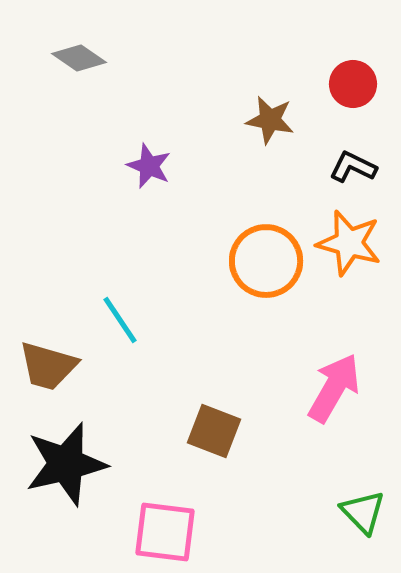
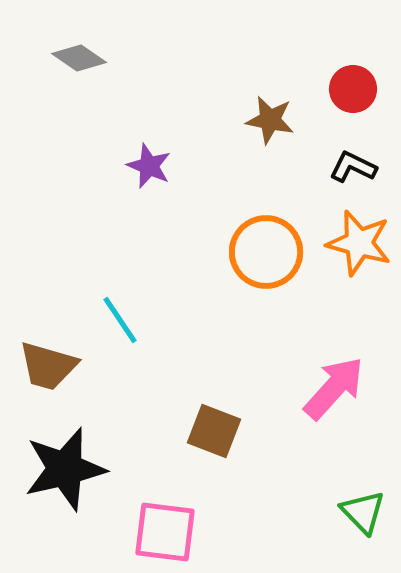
red circle: moved 5 px down
orange star: moved 10 px right
orange circle: moved 9 px up
pink arrow: rotated 12 degrees clockwise
black star: moved 1 px left, 5 px down
